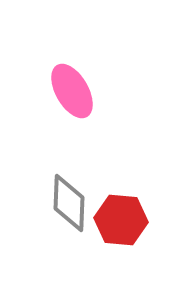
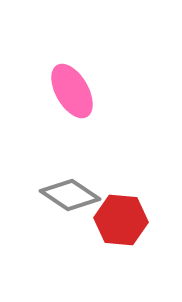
gray diamond: moved 1 px right, 8 px up; rotated 58 degrees counterclockwise
